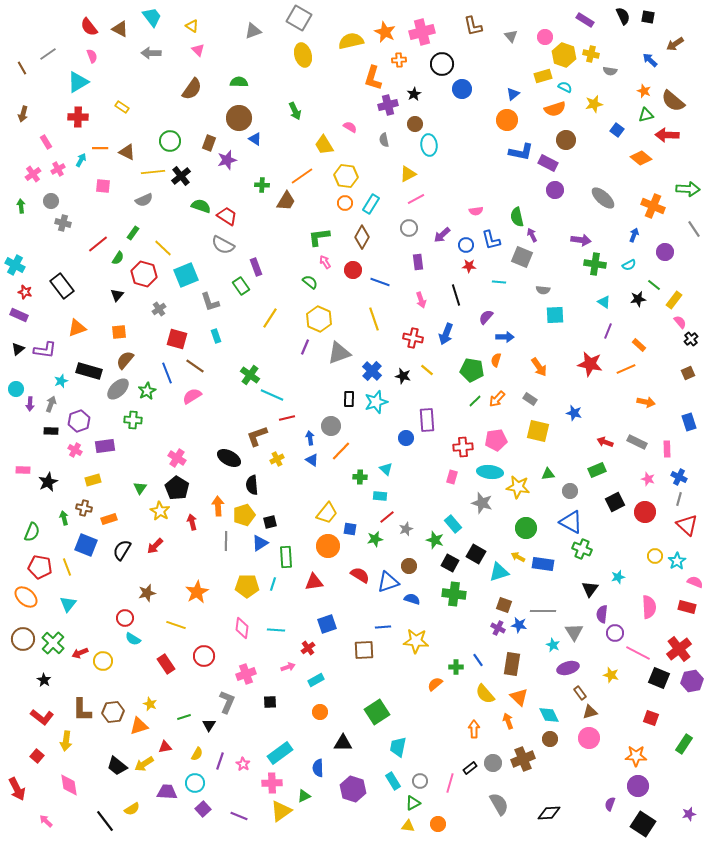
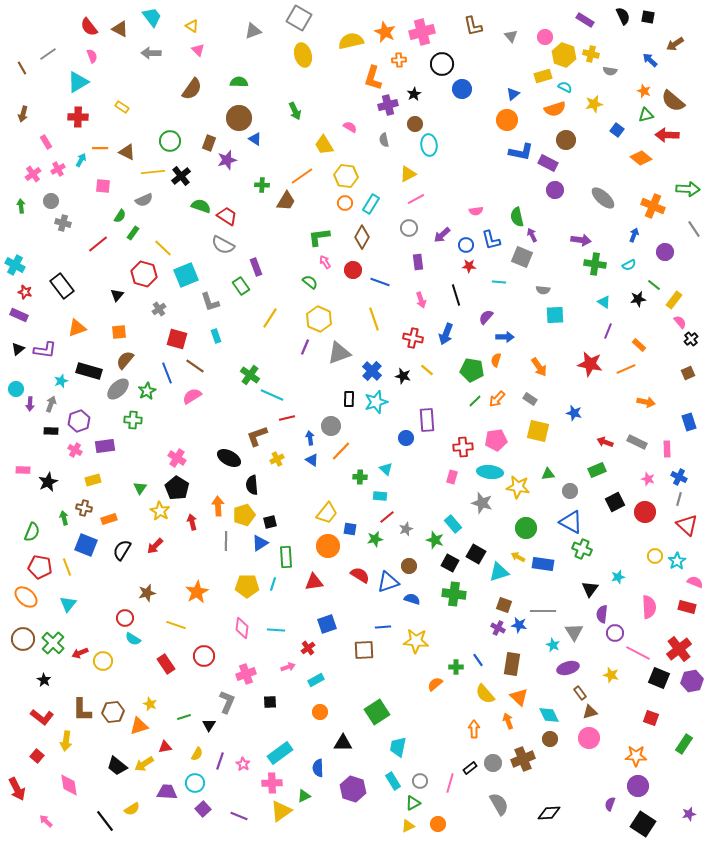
green semicircle at (118, 258): moved 2 px right, 42 px up
yellow triangle at (408, 826): rotated 32 degrees counterclockwise
